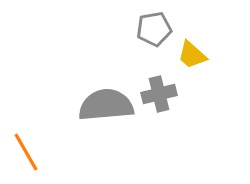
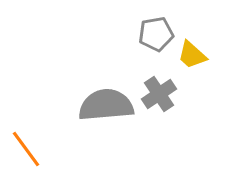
gray pentagon: moved 2 px right, 5 px down
gray cross: rotated 20 degrees counterclockwise
orange line: moved 3 px up; rotated 6 degrees counterclockwise
